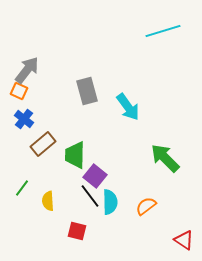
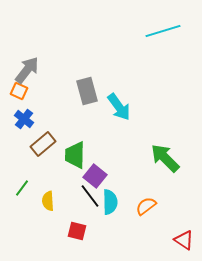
cyan arrow: moved 9 px left
